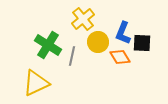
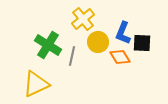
yellow triangle: moved 1 px down
